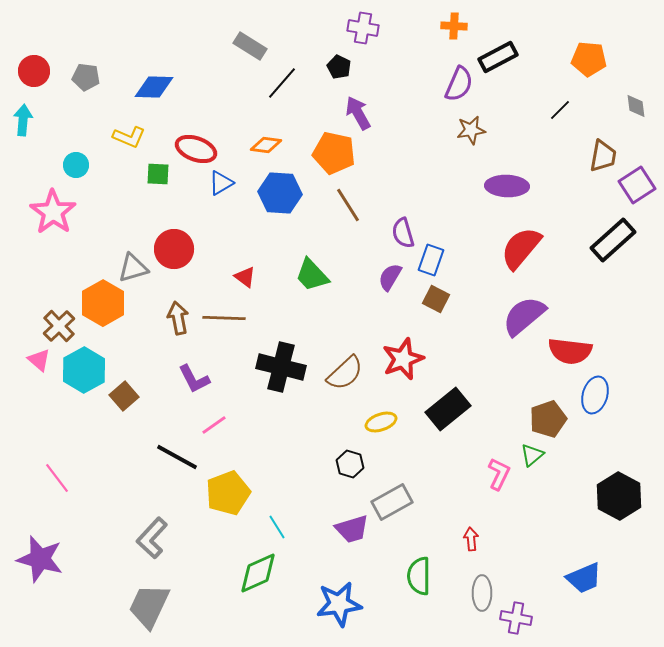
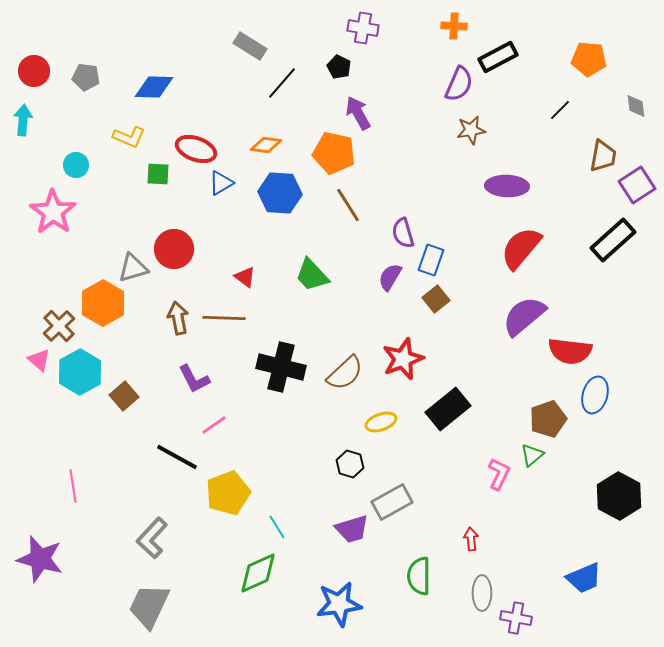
brown square at (436, 299): rotated 24 degrees clockwise
cyan hexagon at (84, 370): moved 4 px left, 2 px down
pink line at (57, 478): moved 16 px right, 8 px down; rotated 28 degrees clockwise
